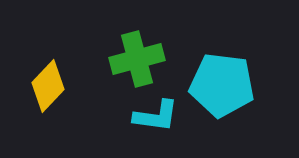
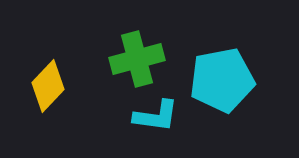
cyan pentagon: moved 5 px up; rotated 18 degrees counterclockwise
